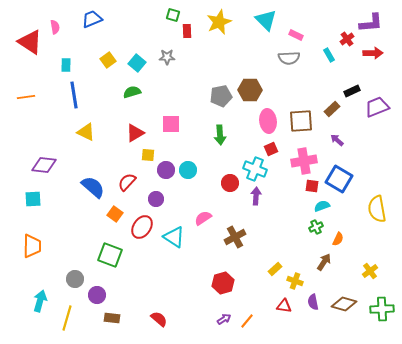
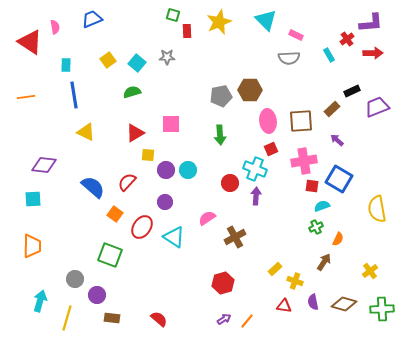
purple circle at (156, 199): moved 9 px right, 3 px down
pink semicircle at (203, 218): moved 4 px right
